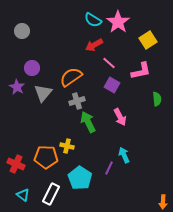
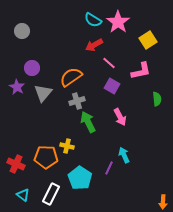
purple square: moved 1 px down
